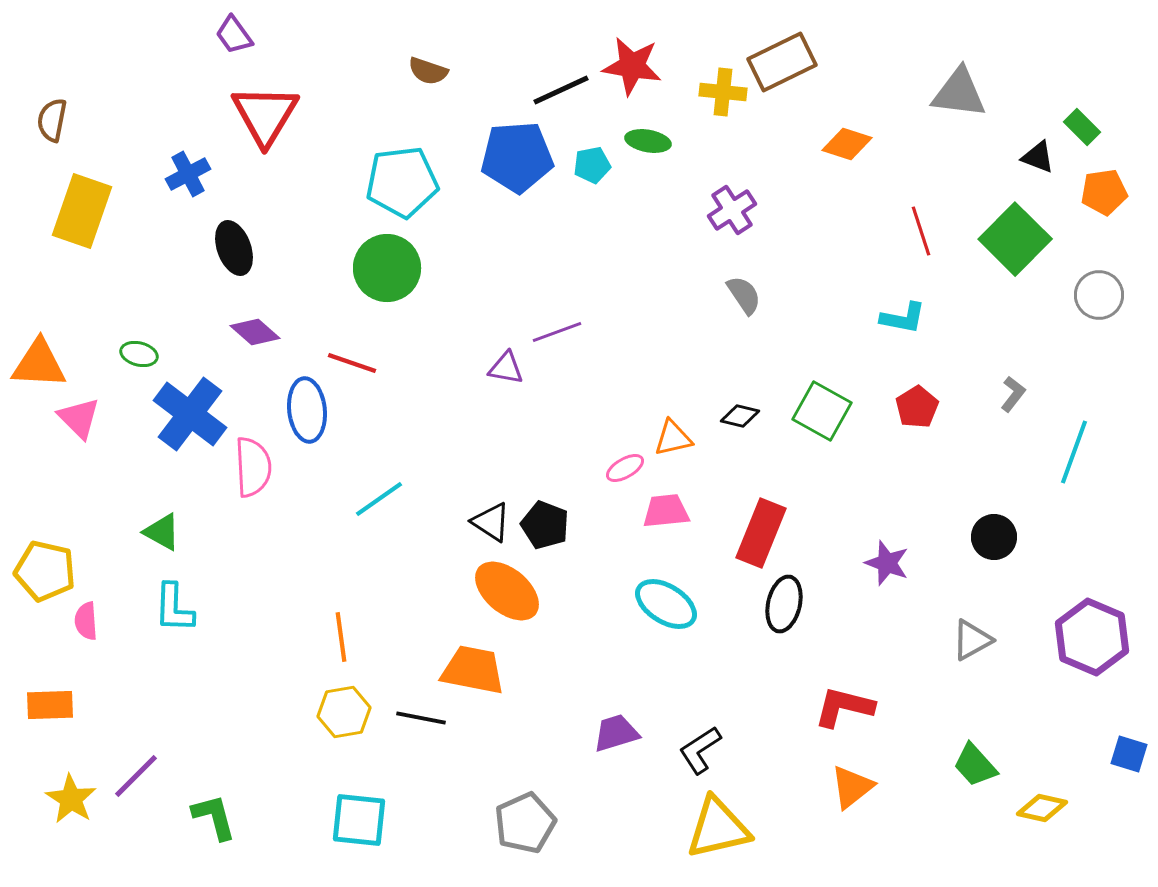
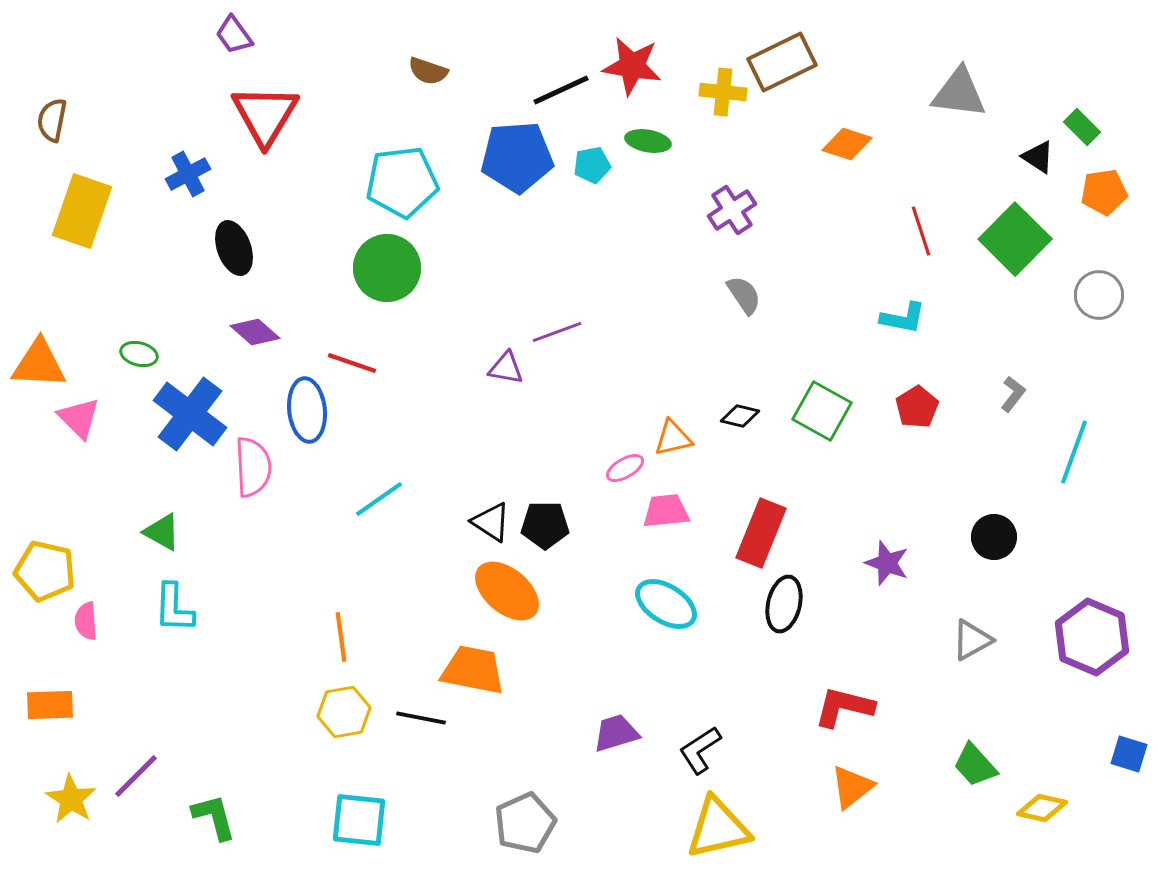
black triangle at (1038, 157): rotated 12 degrees clockwise
black pentagon at (545, 525): rotated 21 degrees counterclockwise
